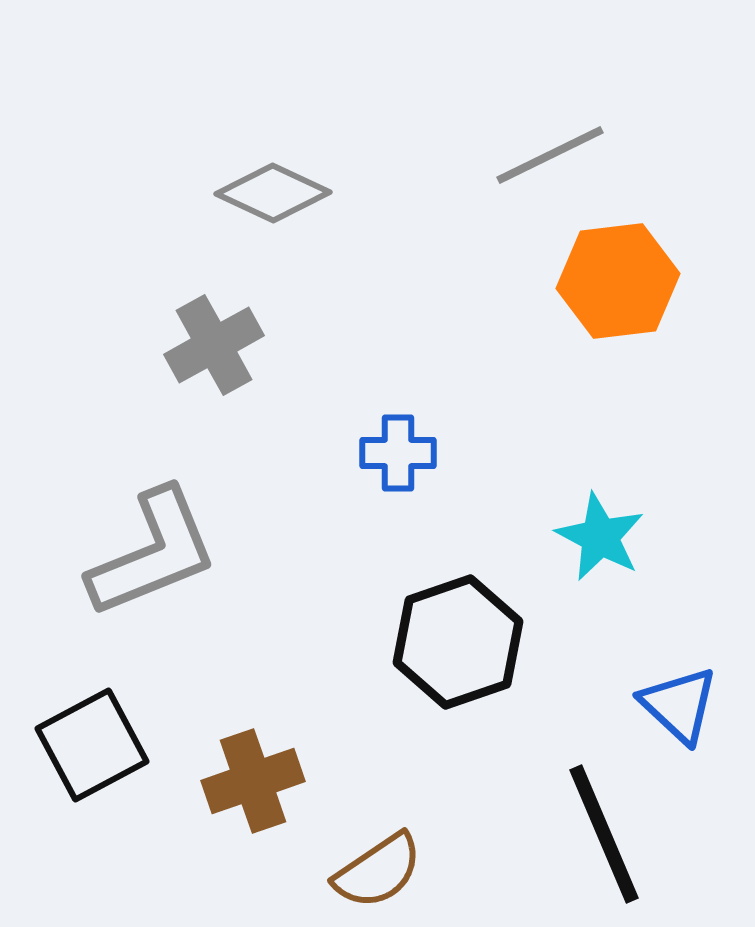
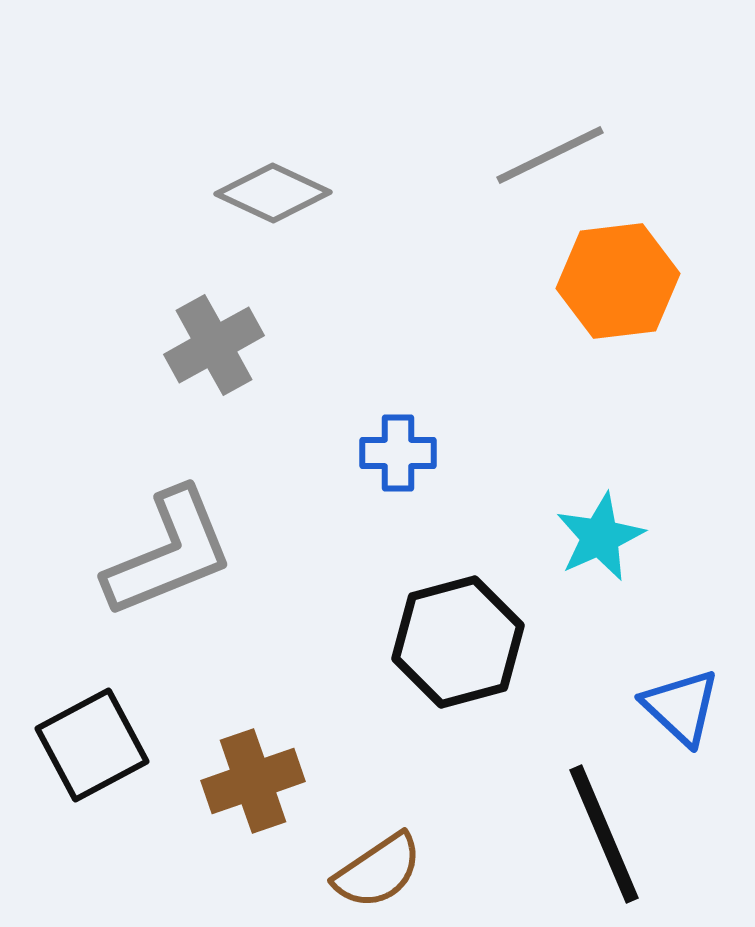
cyan star: rotated 20 degrees clockwise
gray L-shape: moved 16 px right
black hexagon: rotated 4 degrees clockwise
blue triangle: moved 2 px right, 2 px down
